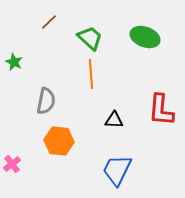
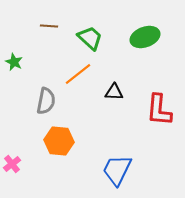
brown line: moved 4 px down; rotated 48 degrees clockwise
green ellipse: rotated 40 degrees counterclockwise
orange line: moved 13 px left; rotated 56 degrees clockwise
red L-shape: moved 2 px left
black triangle: moved 28 px up
